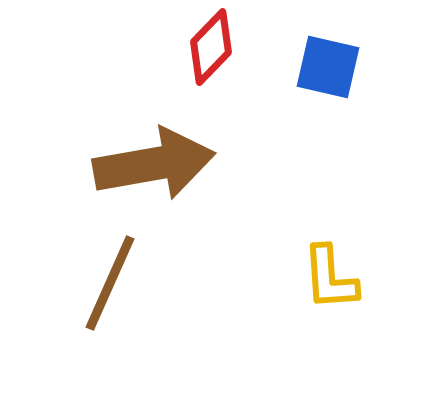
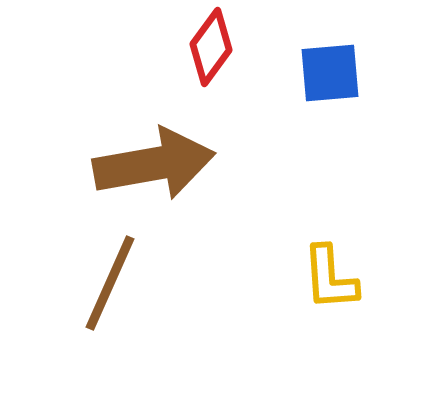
red diamond: rotated 8 degrees counterclockwise
blue square: moved 2 px right, 6 px down; rotated 18 degrees counterclockwise
